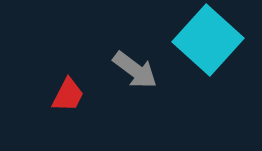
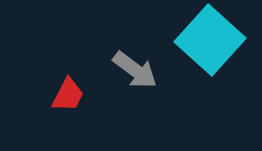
cyan square: moved 2 px right
